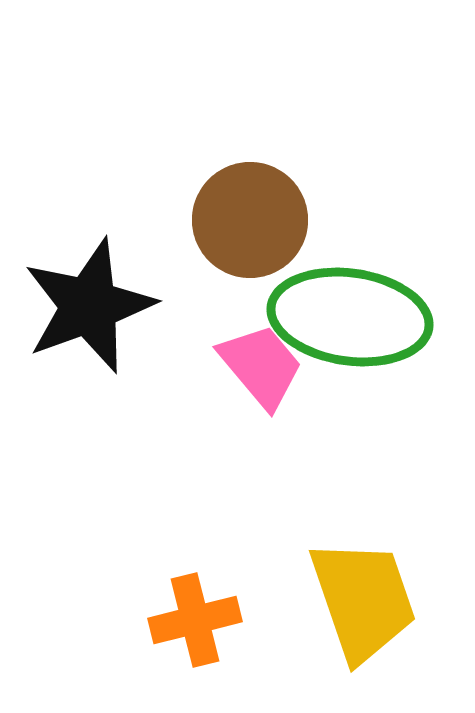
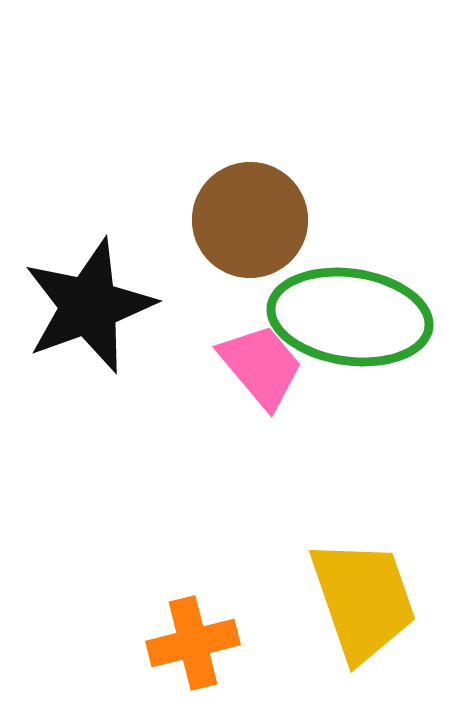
orange cross: moved 2 px left, 23 px down
